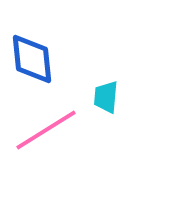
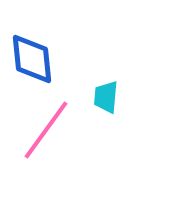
pink line: rotated 22 degrees counterclockwise
